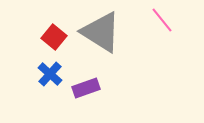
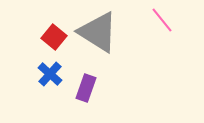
gray triangle: moved 3 px left
purple rectangle: rotated 52 degrees counterclockwise
